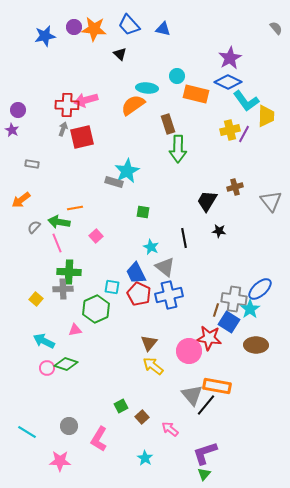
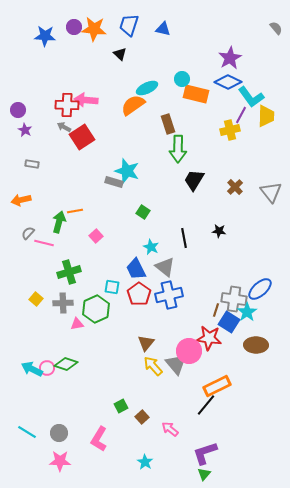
blue trapezoid at (129, 25): rotated 60 degrees clockwise
blue star at (45, 36): rotated 15 degrees clockwise
cyan circle at (177, 76): moved 5 px right, 3 px down
cyan ellipse at (147, 88): rotated 30 degrees counterclockwise
pink arrow at (86, 100): rotated 20 degrees clockwise
cyan L-shape at (246, 101): moved 5 px right, 4 px up
gray arrow at (63, 129): moved 1 px right, 2 px up; rotated 80 degrees counterclockwise
purple star at (12, 130): moved 13 px right
purple line at (244, 134): moved 3 px left, 19 px up
red square at (82, 137): rotated 20 degrees counterclockwise
cyan star at (127, 171): rotated 25 degrees counterclockwise
brown cross at (235, 187): rotated 28 degrees counterclockwise
orange arrow at (21, 200): rotated 24 degrees clockwise
black trapezoid at (207, 201): moved 13 px left, 21 px up
gray triangle at (271, 201): moved 9 px up
orange line at (75, 208): moved 3 px down
green square at (143, 212): rotated 24 degrees clockwise
green arrow at (59, 222): rotated 95 degrees clockwise
gray semicircle at (34, 227): moved 6 px left, 6 px down
pink line at (57, 243): moved 13 px left; rotated 54 degrees counterclockwise
green cross at (69, 272): rotated 20 degrees counterclockwise
blue trapezoid at (136, 273): moved 4 px up
gray cross at (63, 289): moved 14 px down
red pentagon at (139, 294): rotated 10 degrees clockwise
cyan star at (250, 309): moved 3 px left, 3 px down
pink triangle at (75, 330): moved 2 px right, 6 px up
cyan arrow at (44, 341): moved 12 px left, 28 px down
brown triangle at (149, 343): moved 3 px left
yellow arrow at (153, 366): rotated 10 degrees clockwise
orange rectangle at (217, 386): rotated 36 degrees counterclockwise
gray triangle at (192, 395): moved 16 px left, 31 px up
gray circle at (69, 426): moved 10 px left, 7 px down
cyan star at (145, 458): moved 4 px down
